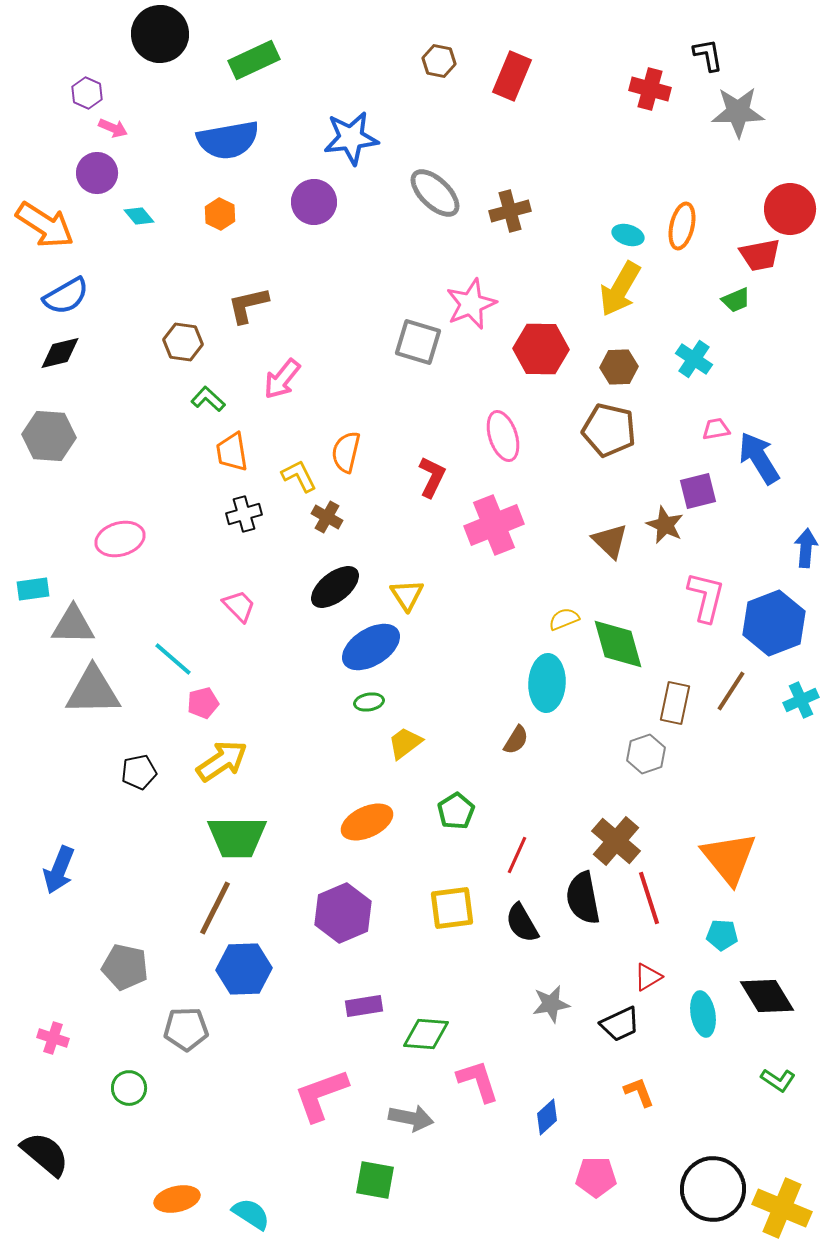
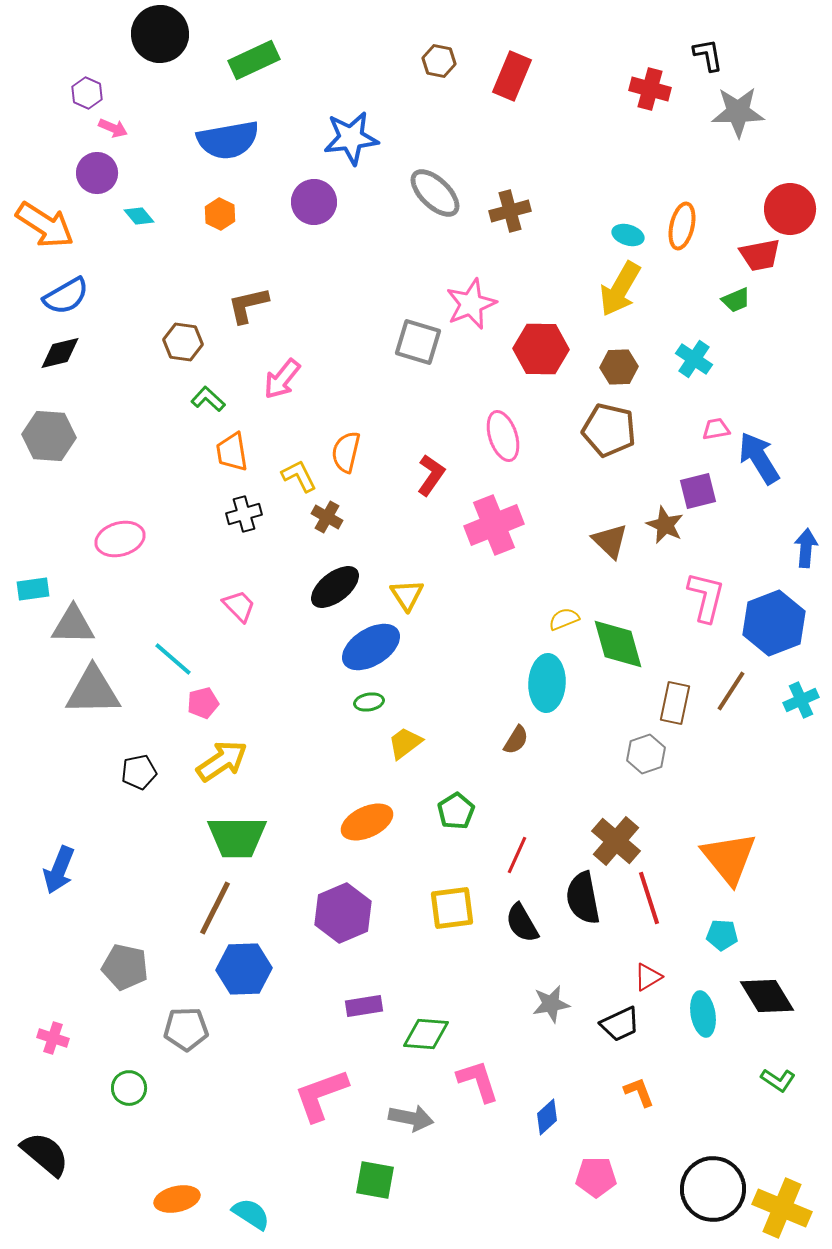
red L-shape at (432, 477): moved 1 px left, 2 px up; rotated 9 degrees clockwise
